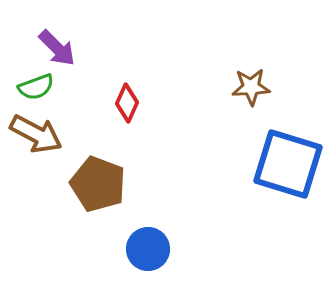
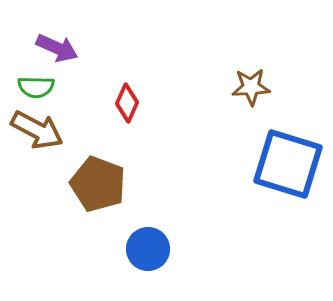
purple arrow: rotated 21 degrees counterclockwise
green semicircle: rotated 21 degrees clockwise
brown arrow: moved 1 px right, 4 px up
